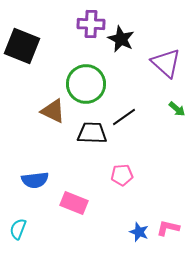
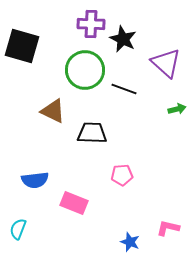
black star: moved 2 px right
black square: rotated 6 degrees counterclockwise
green circle: moved 1 px left, 14 px up
green arrow: rotated 54 degrees counterclockwise
black line: moved 28 px up; rotated 55 degrees clockwise
blue star: moved 9 px left, 10 px down
